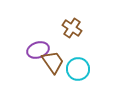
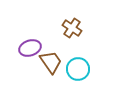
purple ellipse: moved 8 px left, 2 px up
brown trapezoid: moved 2 px left
